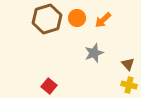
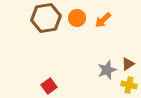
brown hexagon: moved 1 px left, 1 px up; rotated 8 degrees clockwise
gray star: moved 13 px right, 17 px down
brown triangle: rotated 40 degrees clockwise
red square: rotated 14 degrees clockwise
